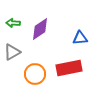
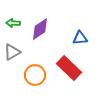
red rectangle: rotated 55 degrees clockwise
orange circle: moved 1 px down
